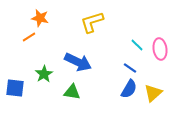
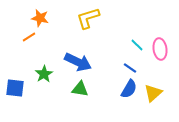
yellow L-shape: moved 4 px left, 4 px up
green triangle: moved 8 px right, 3 px up
